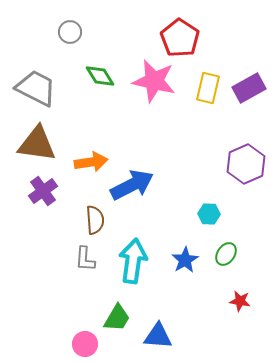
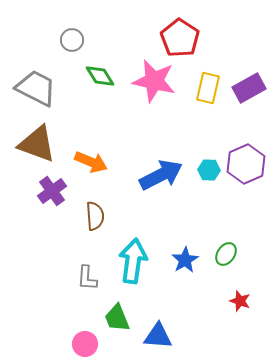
gray circle: moved 2 px right, 8 px down
brown triangle: rotated 12 degrees clockwise
orange arrow: rotated 32 degrees clockwise
blue arrow: moved 29 px right, 10 px up
purple cross: moved 9 px right
cyan hexagon: moved 44 px up
brown semicircle: moved 4 px up
gray L-shape: moved 2 px right, 19 px down
red star: rotated 10 degrees clockwise
green trapezoid: rotated 128 degrees clockwise
